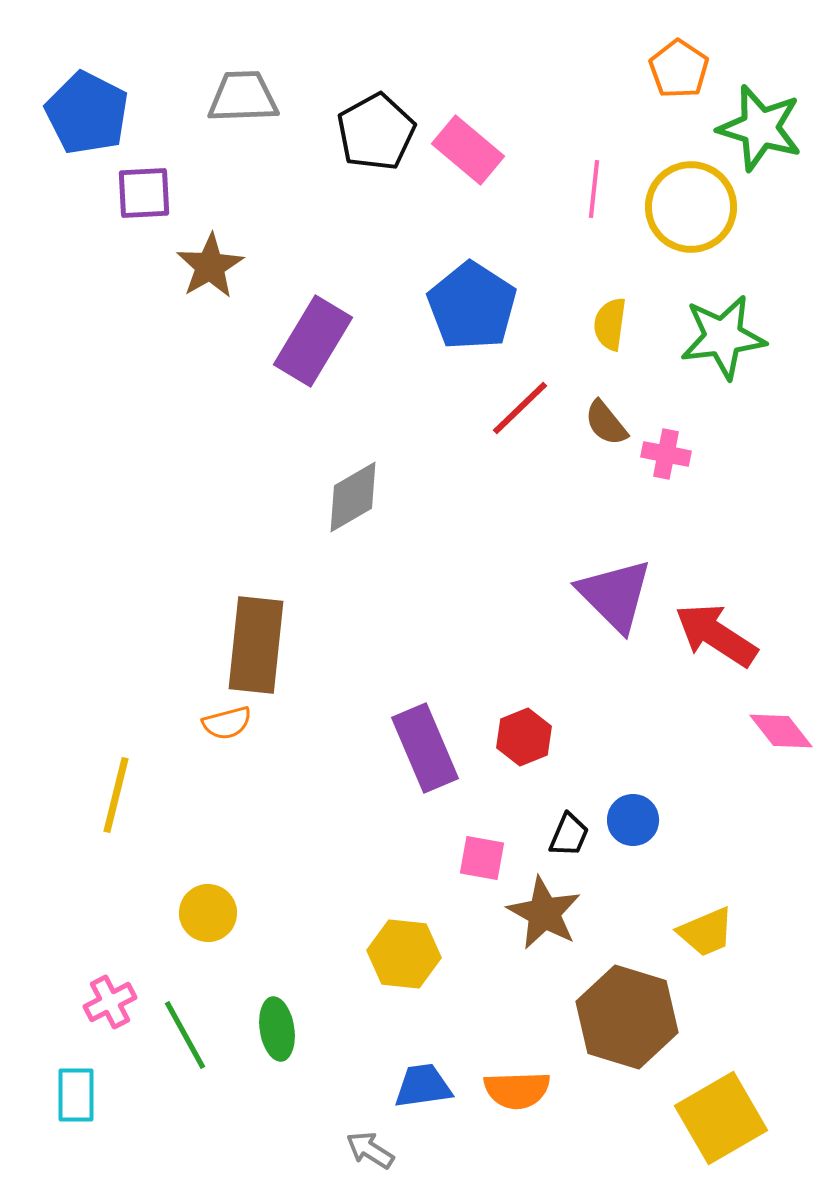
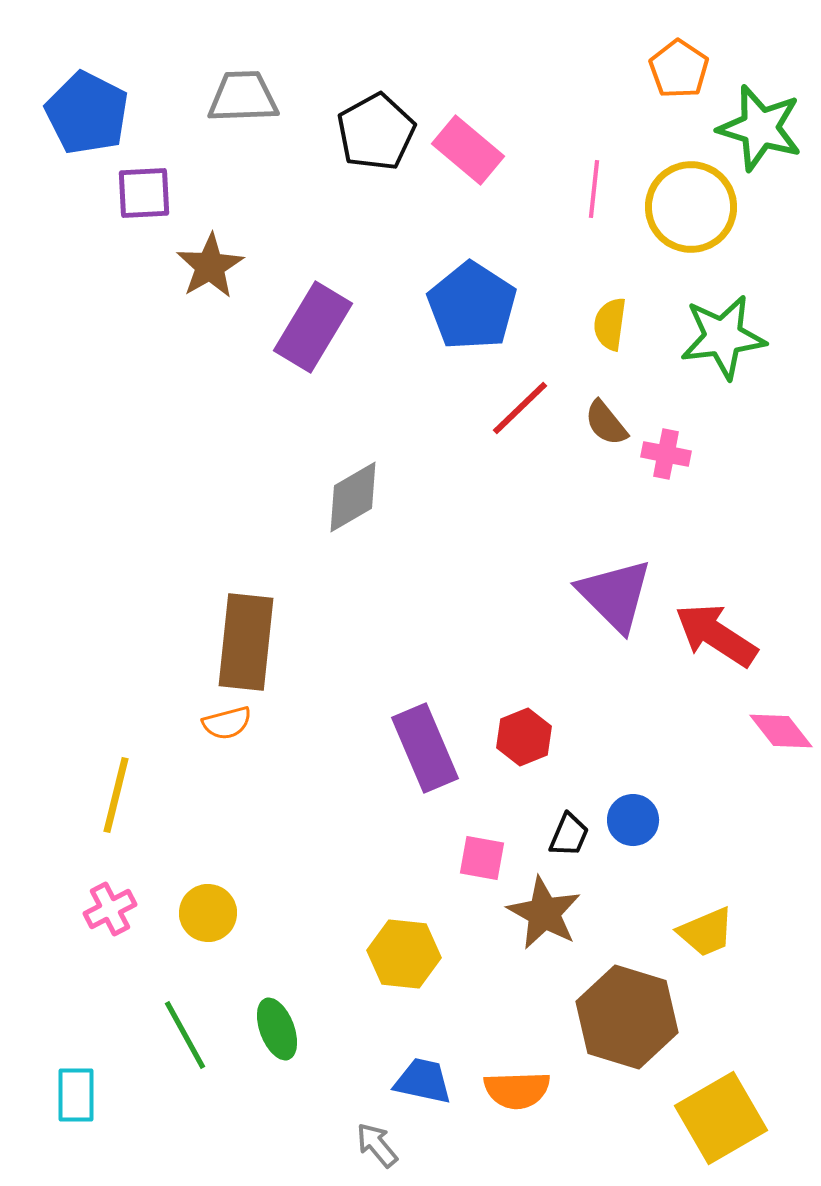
purple rectangle at (313, 341): moved 14 px up
brown rectangle at (256, 645): moved 10 px left, 3 px up
pink cross at (110, 1002): moved 93 px up
green ellipse at (277, 1029): rotated 12 degrees counterclockwise
blue trapezoid at (423, 1086): moved 5 px up; rotated 20 degrees clockwise
gray arrow at (370, 1150): moved 7 px right, 5 px up; rotated 18 degrees clockwise
